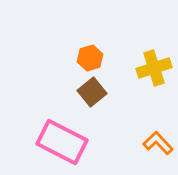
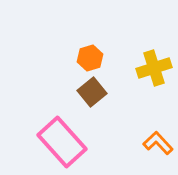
pink rectangle: rotated 21 degrees clockwise
